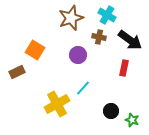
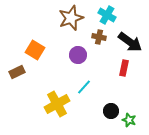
black arrow: moved 2 px down
cyan line: moved 1 px right, 1 px up
green star: moved 3 px left
